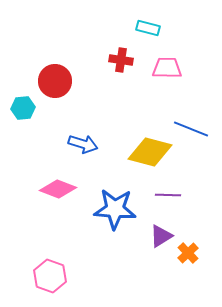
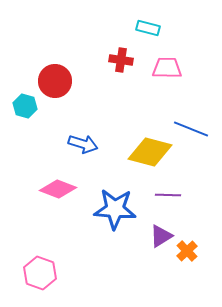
cyan hexagon: moved 2 px right, 2 px up; rotated 20 degrees clockwise
orange cross: moved 1 px left, 2 px up
pink hexagon: moved 10 px left, 3 px up
